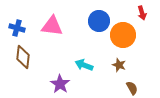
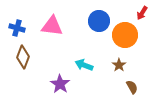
red arrow: rotated 48 degrees clockwise
orange circle: moved 2 px right
brown diamond: rotated 15 degrees clockwise
brown star: rotated 16 degrees clockwise
brown semicircle: moved 1 px up
